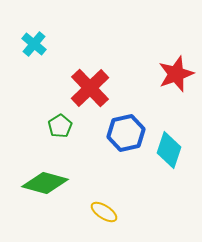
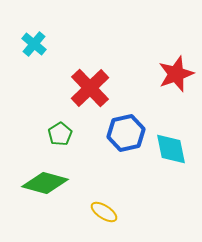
green pentagon: moved 8 px down
cyan diamond: moved 2 px right, 1 px up; rotated 30 degrees counterclockwise
